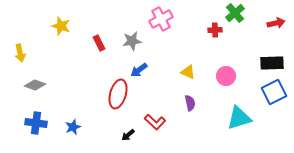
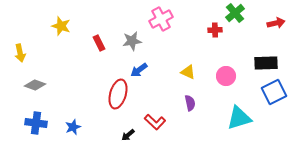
black rectangle: moved 6 px left
